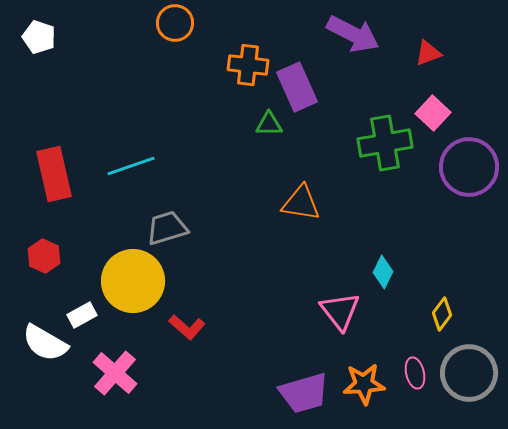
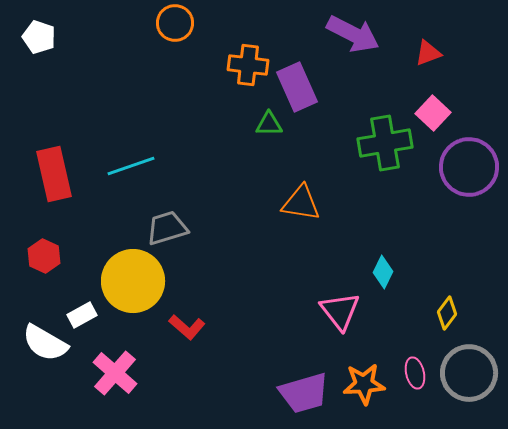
yellow diamond: moved 5 px right, 1 px up
